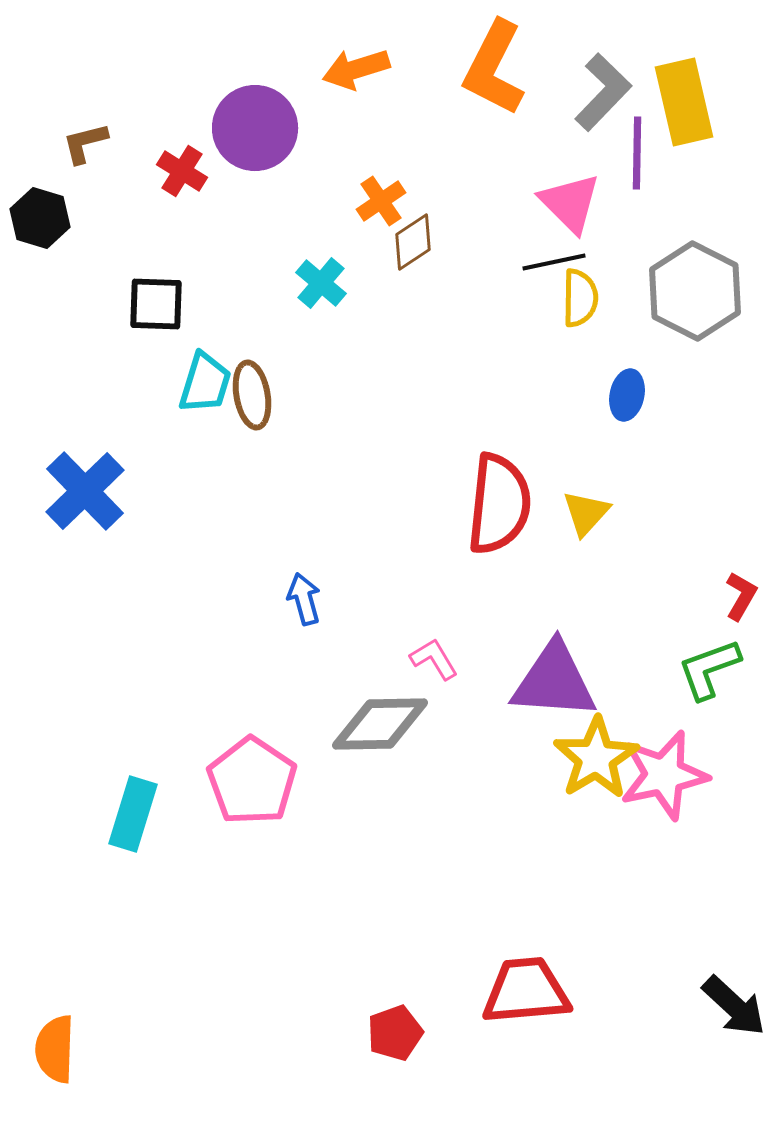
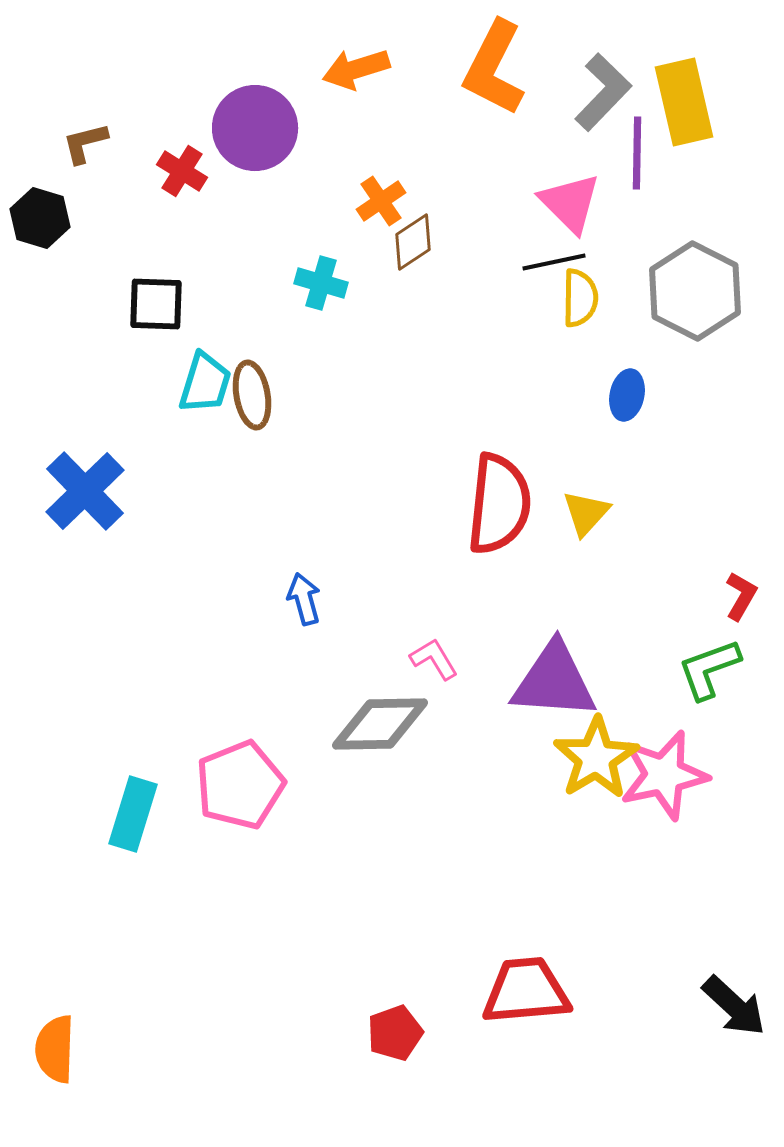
cyan cross: rotated 24 degrees counterclockwise
pink pentagon: moved 12 px left, 4 px down; rotated 16 degrees clockwise
